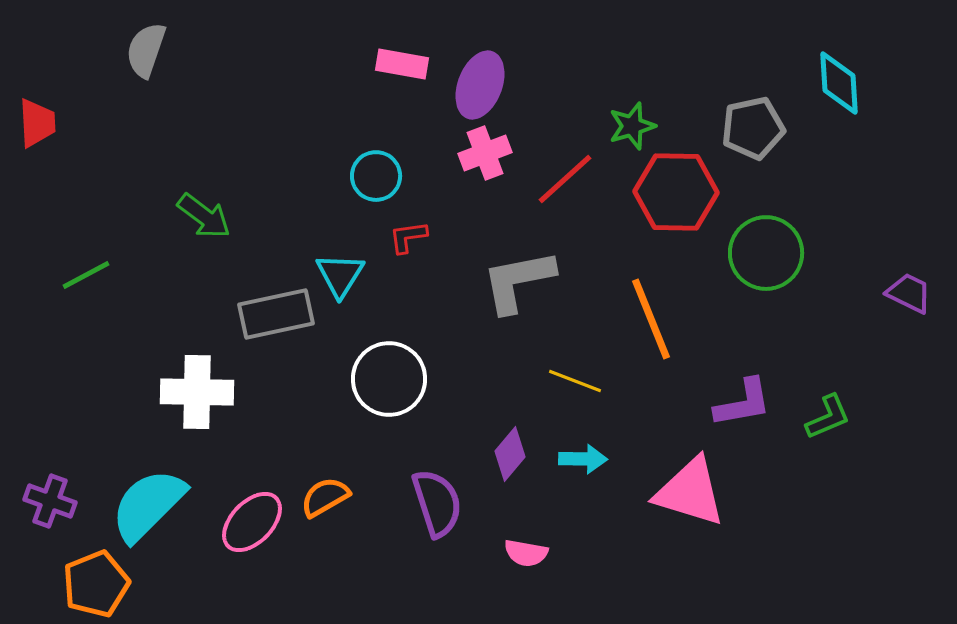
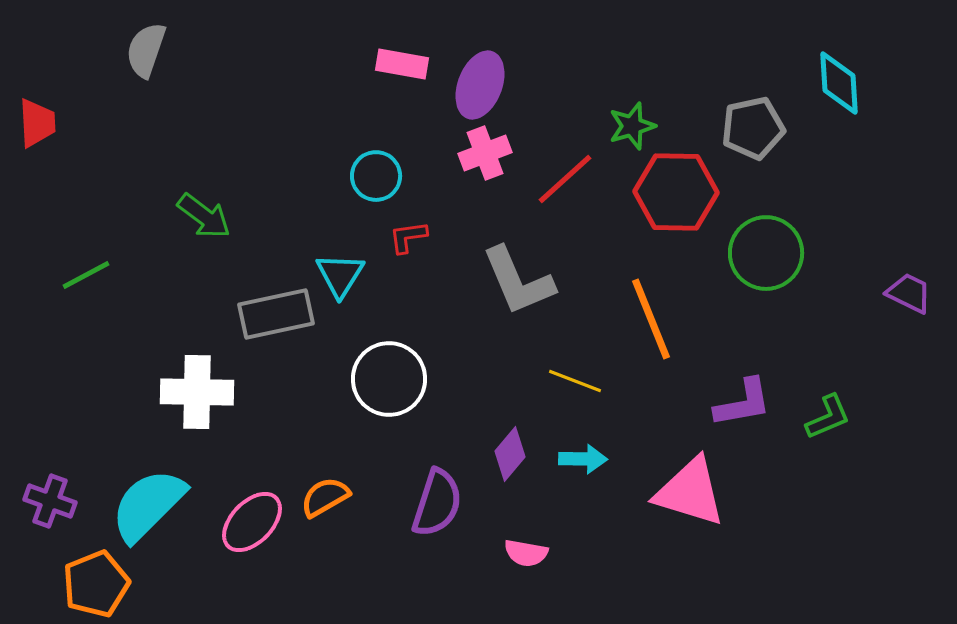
gray L-shape: rotated 102 degrees counterclockwise
purple semicircle: rotated 36 degrees clockwise
